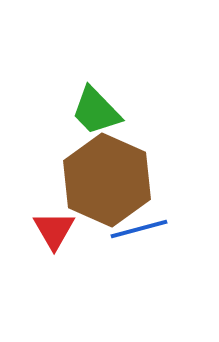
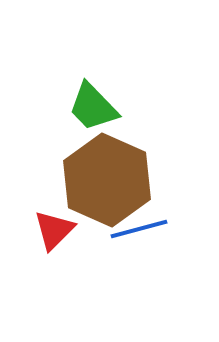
green trapezoid: moved 3 px left, 4 px up
red triangle: rotated 15 degrees clockwise
